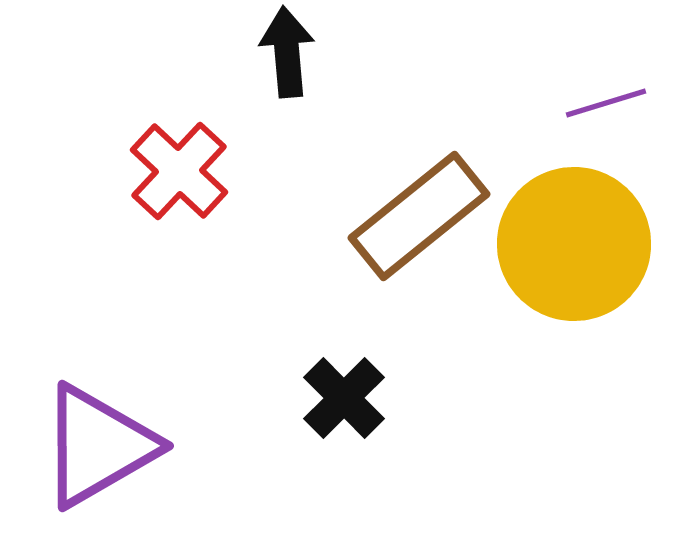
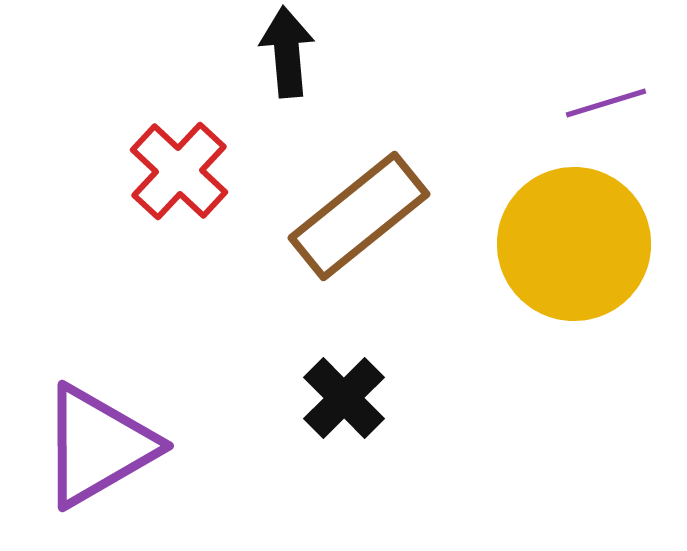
brown rectangle: moved 60 px left
